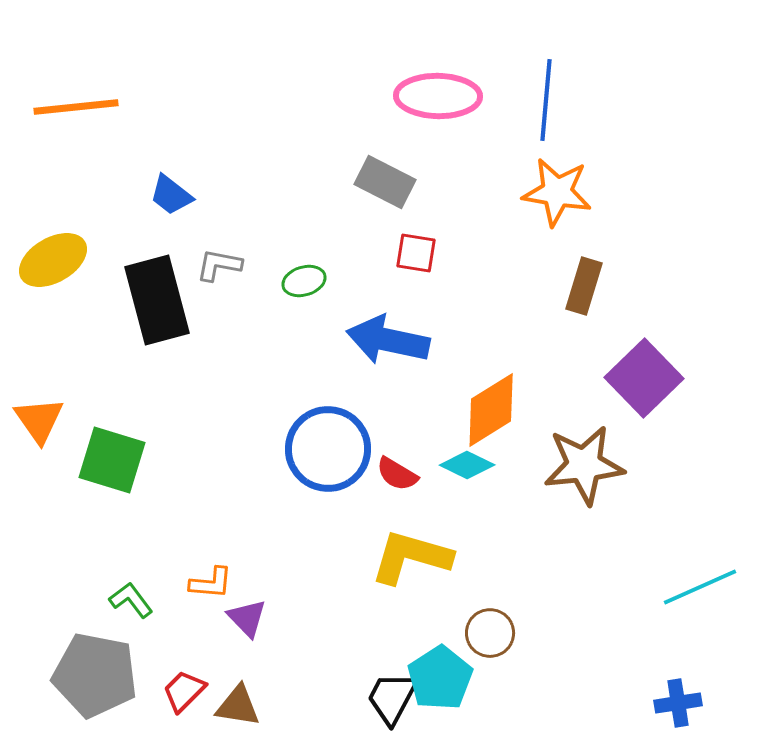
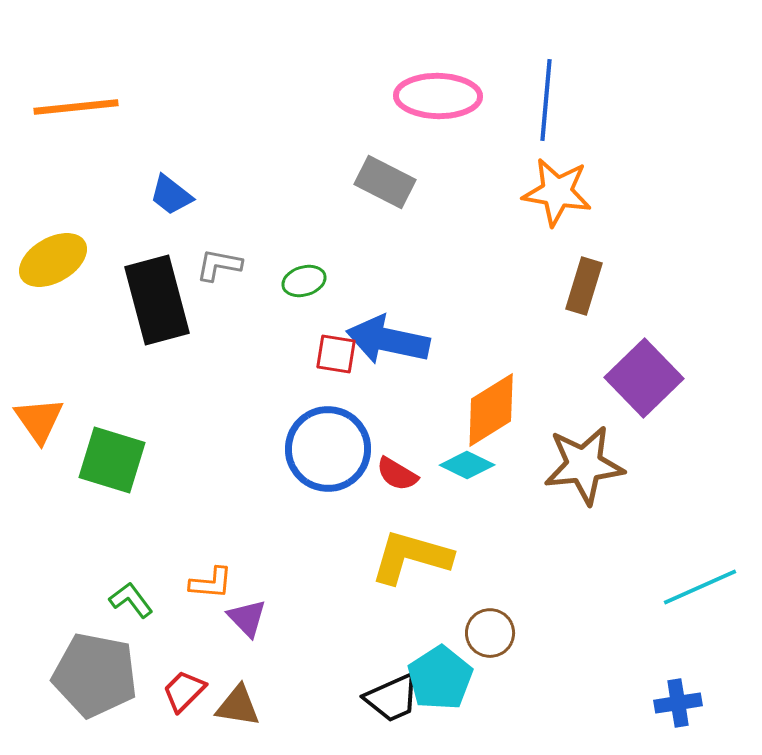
red square: moved 80 px left, 101 px down
black trapezoid: rotated 142 degrees counterclockwise
